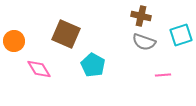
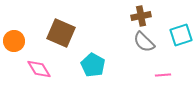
brown cross: rotated 24 degrees counterclockwise
brown square: moved 5 px left, 1 px up
gray semicircle: rotated 25 degrees clockwise
